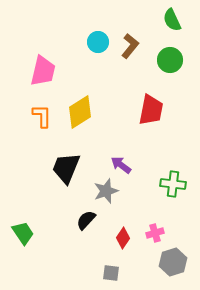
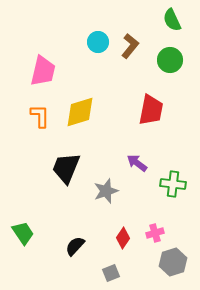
yellow diamond: rotated 16 degrees clockwise
orange L-shape: moved 2 px left
purple arrow: moved 16 px right, 2 px up
black semicircle: moved 11 px left, 26 px down
gray square: rotated 30 degrees counterclockwise
